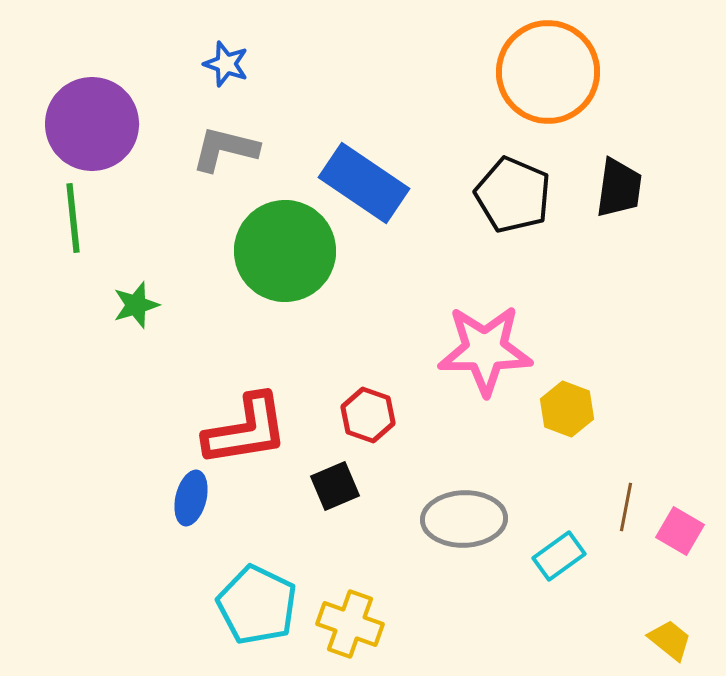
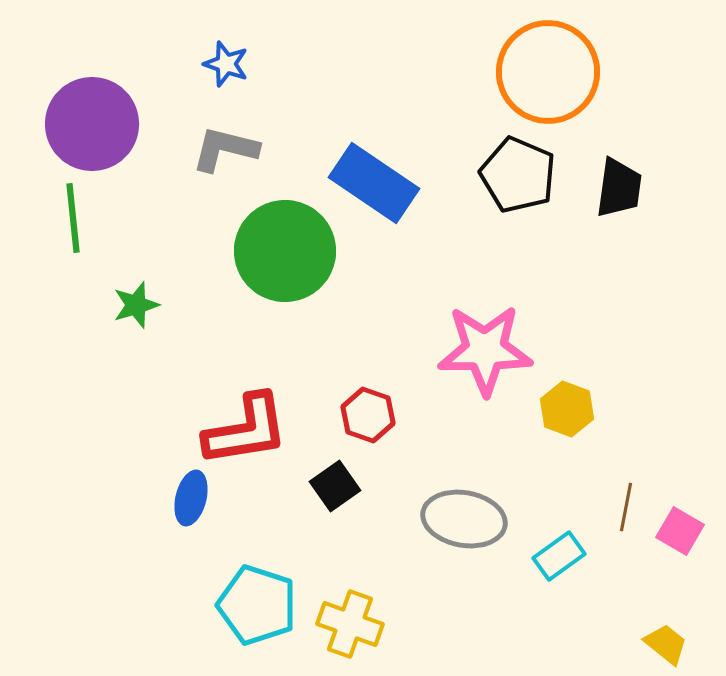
blue rectangle: moved 10 px right
black pentagon: moved 5 px right, 20 px up
black square: rotated 12 degrees counterclockwise
gray ellipse: rotated 12 degrees clockwise
cyan pentagon: rotated 8 degrees counterclockwise
yellow trapezoid: moved 4 px left, 4 px down
